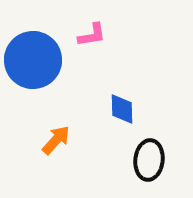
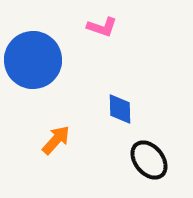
pink L-shape: moved 10 px right, 8 px up; rotated 28 degrees clockwise
blue diamond: moved 2 px left
black ellipse: rotated 45 degrees counterclockwise
